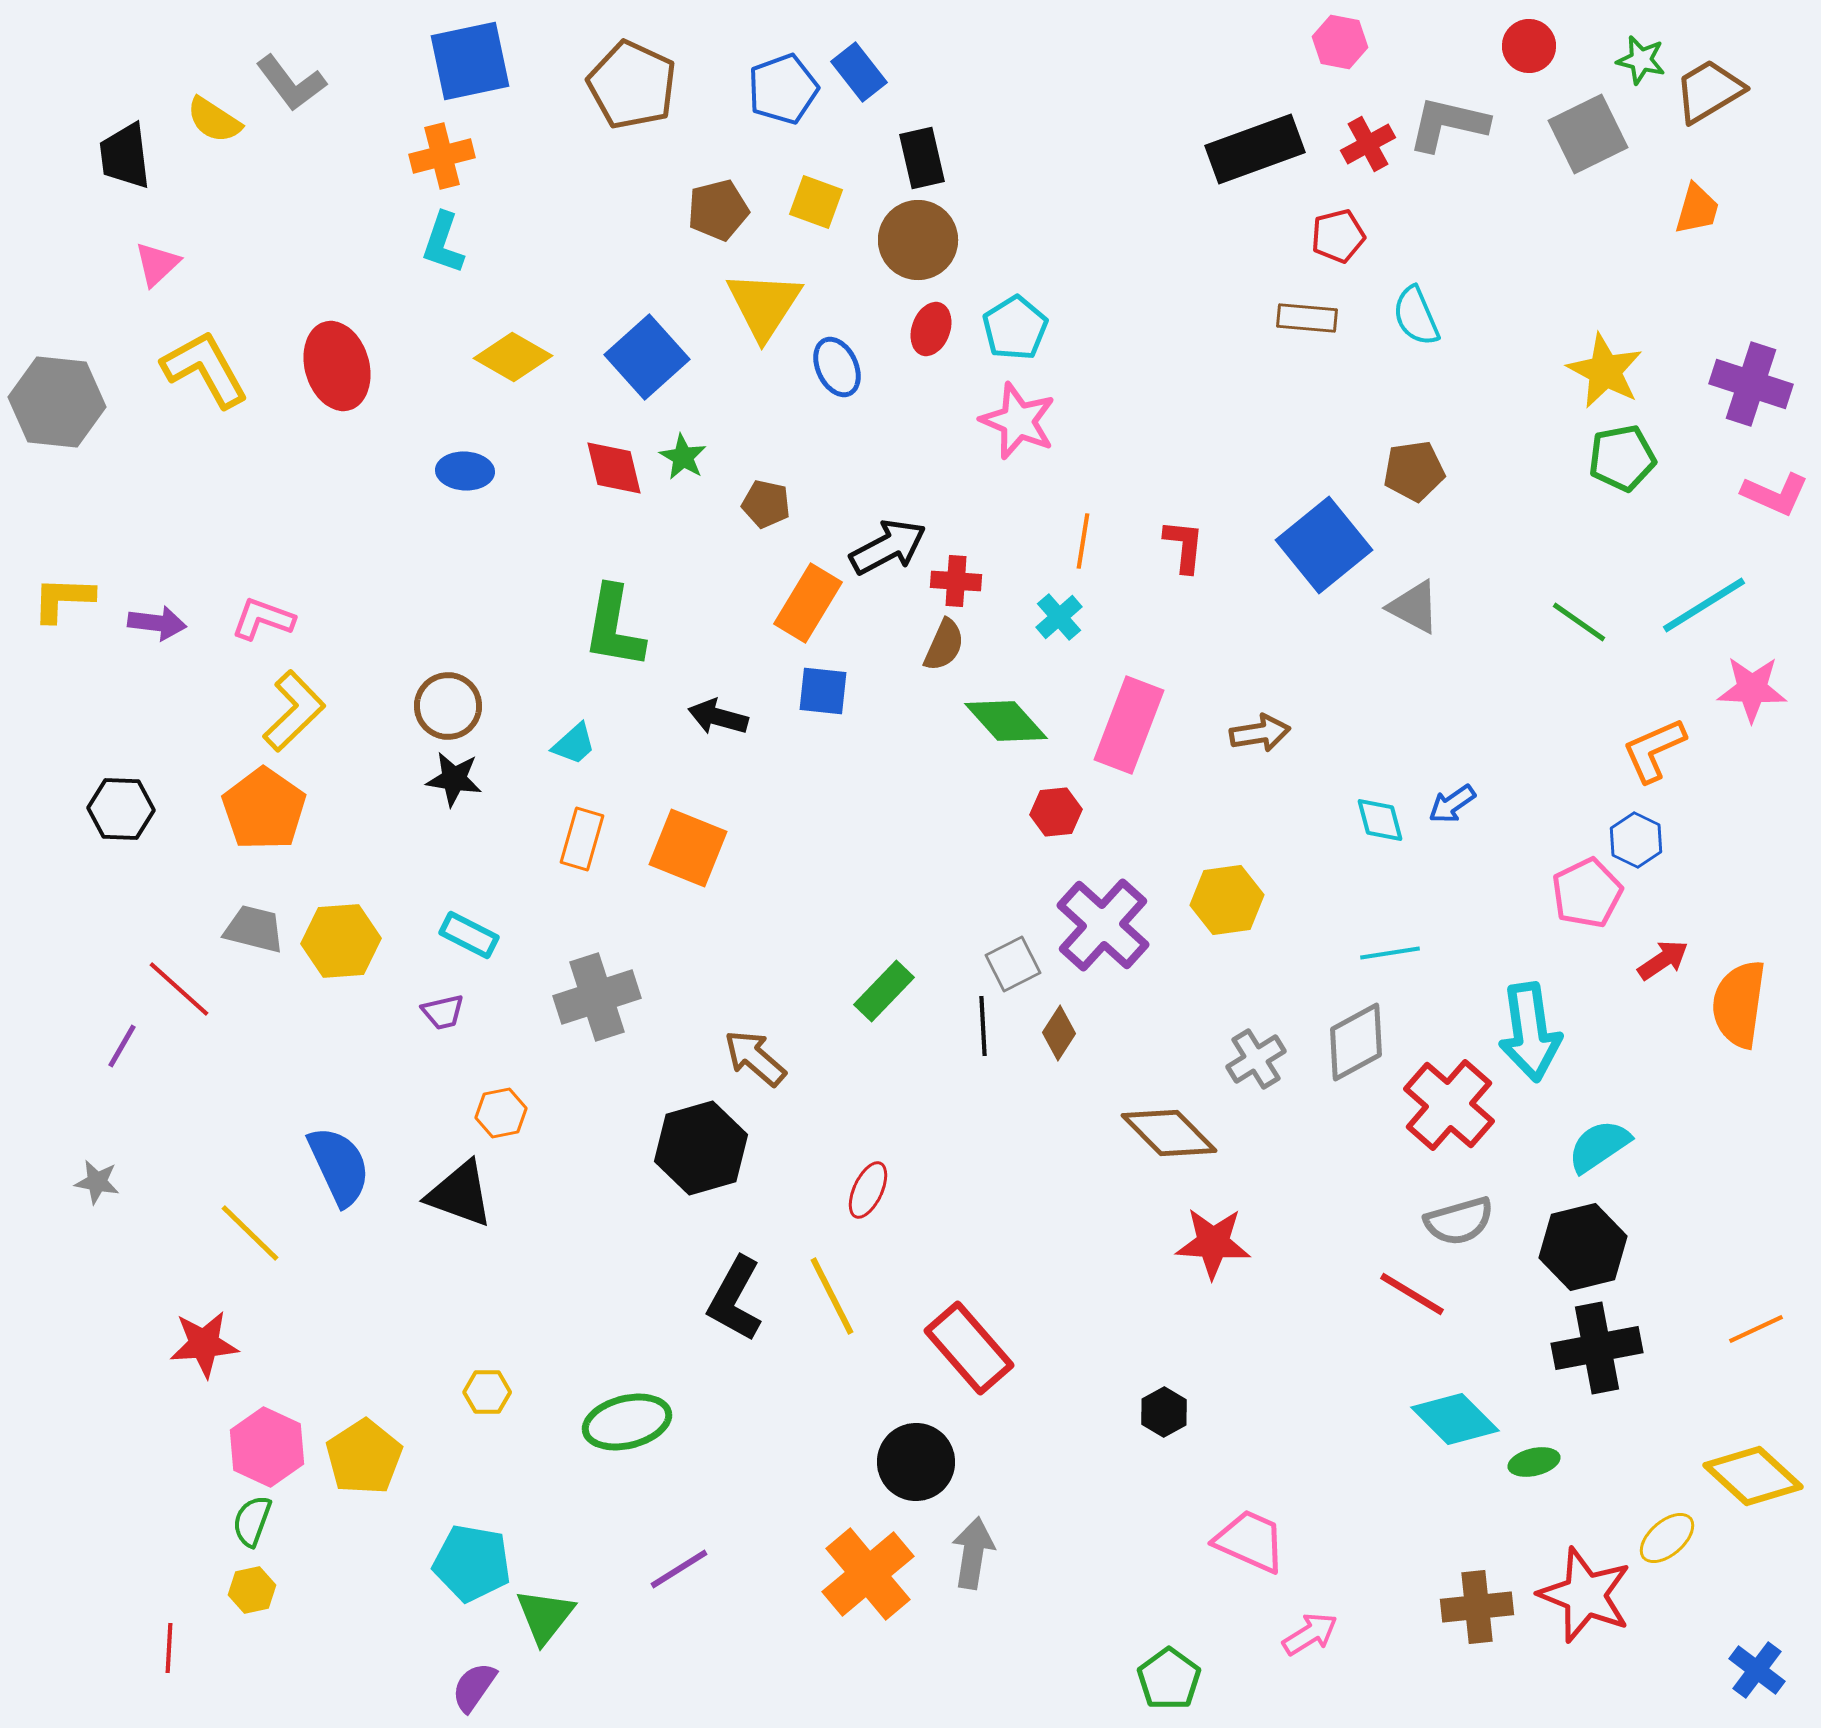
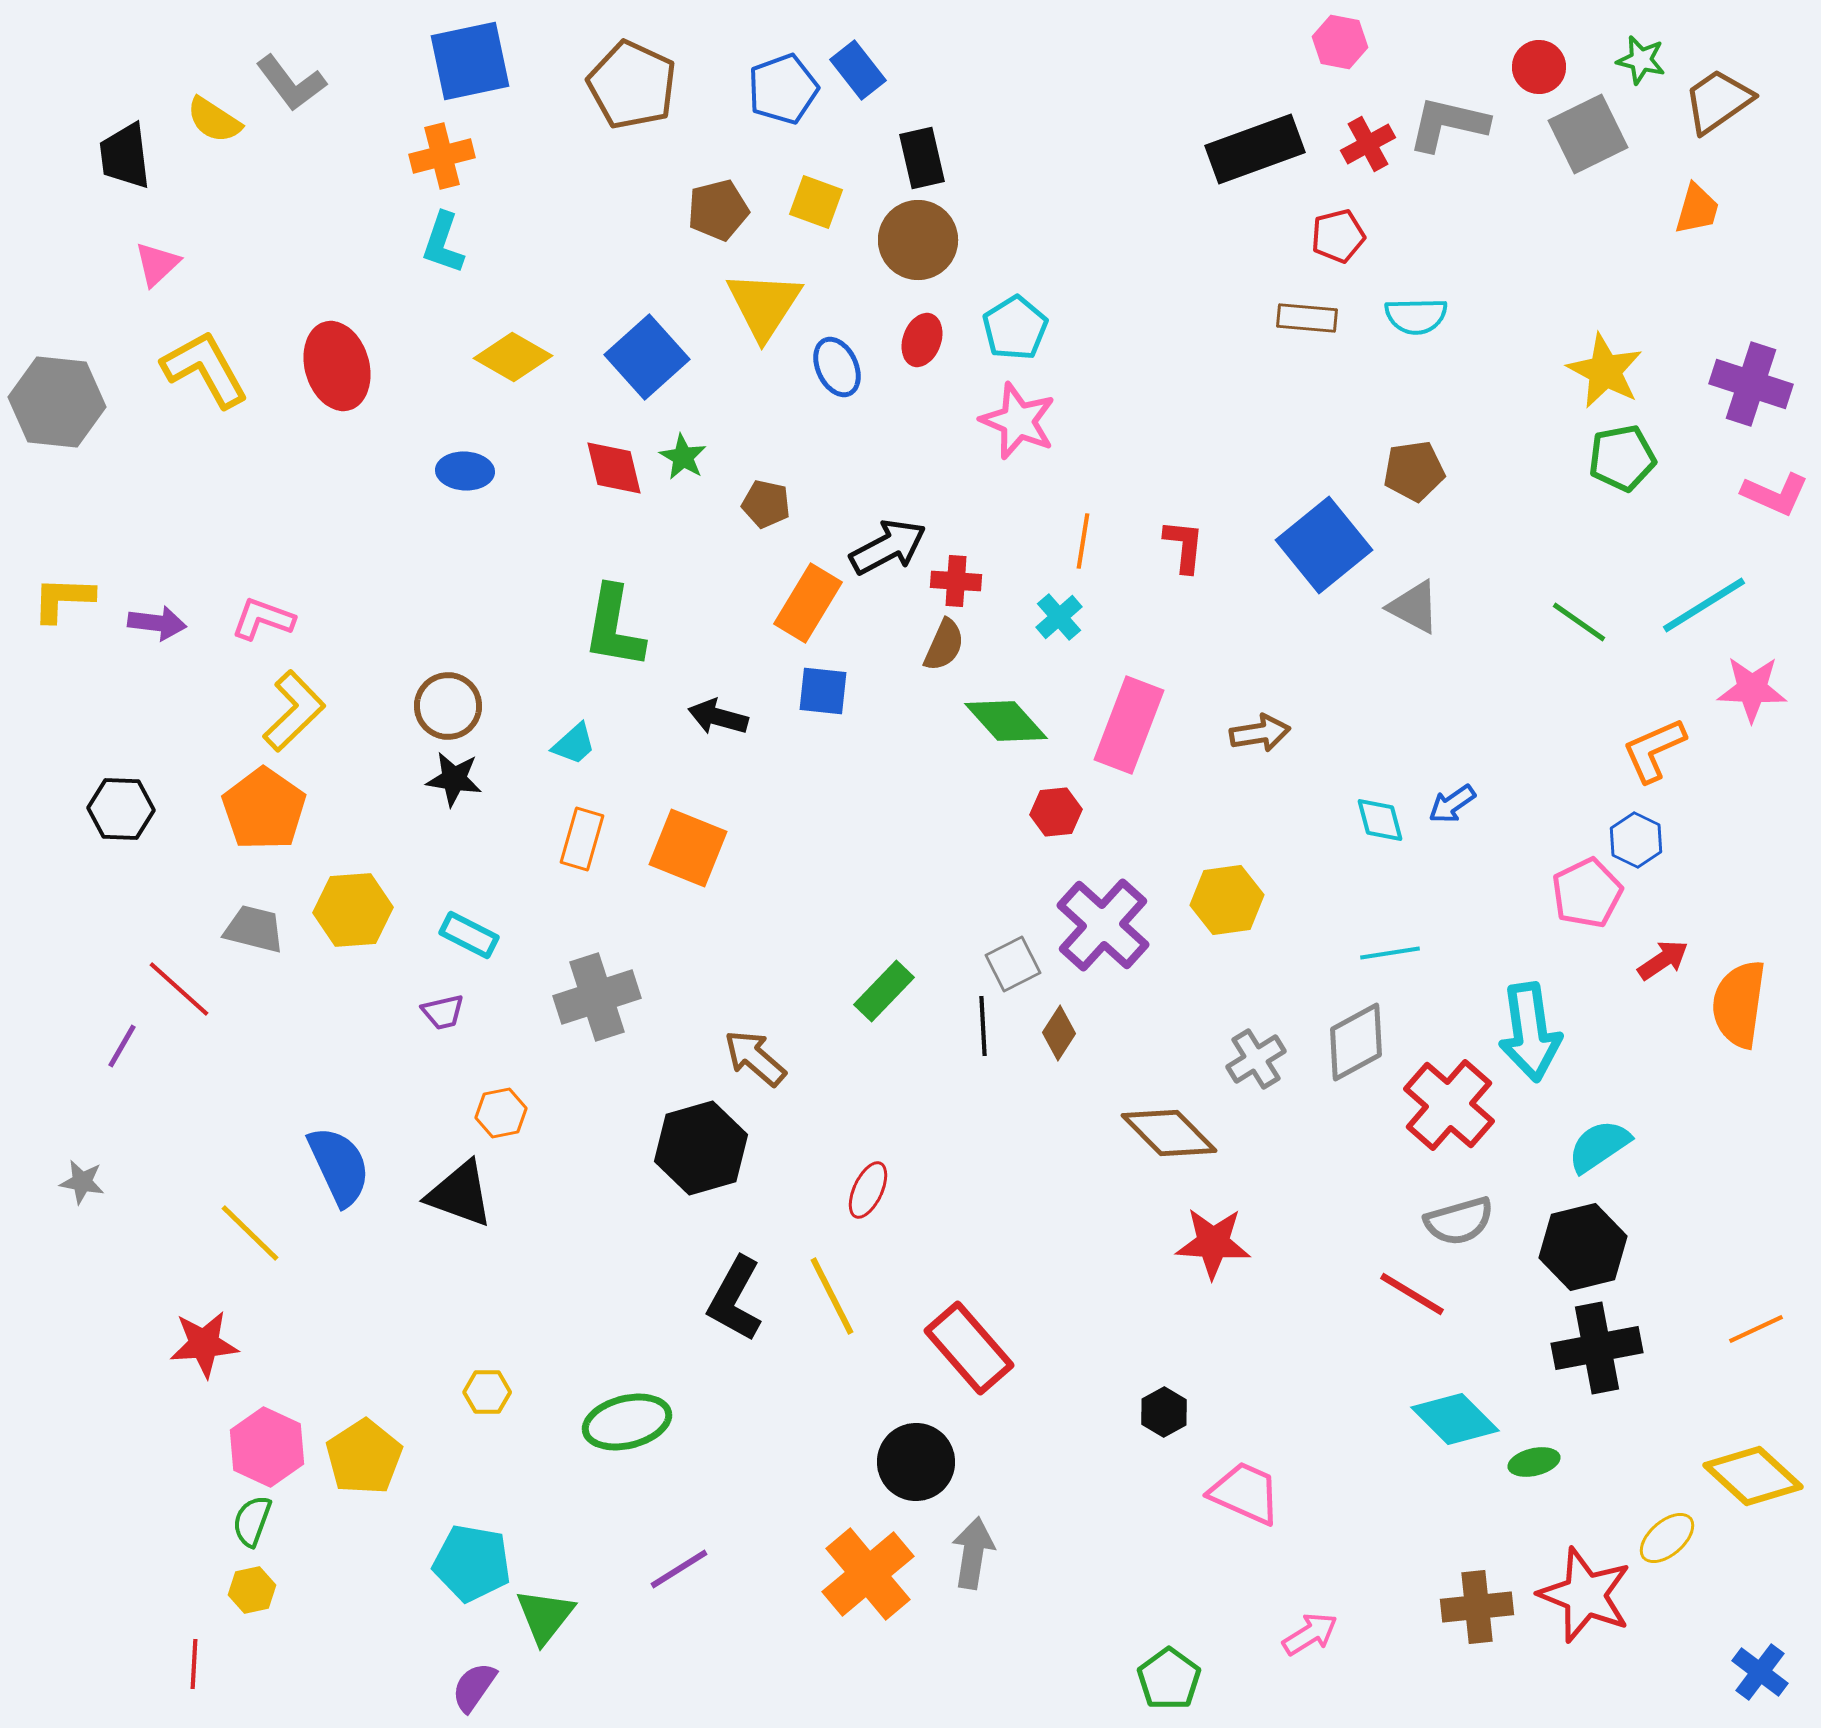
red circle at (1529, 46): moved 10 px right, 21 px down
blue rectangle at (859, 72): moved 1 px left, 2 px up
brown trapezoid at (1709, 91): moved 9 px right, 10 px down; rotated 4 degrees counterclockwise
cyan semicircle at (1416, 316): rotated 68 degrees counterclockwise
red ellipse at (931, 329): moved 9 px left, 11 px down
yellow hexagon at (341, 941): moved 12 px right, 31 px up
gray star at (97, 1182): moved 15 px left
pink trapezoid at (1250, 1541): moved 5 px left, 48 px up
red line at (169, 1648): moved 25 px right, 16 px down
blue cross at (1757, 1670): moved 3 px right, 2 px down
